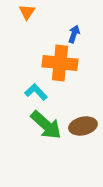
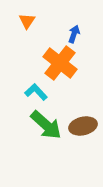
orange triangle: moved 9 px down
orange cross: rotated 32 degrees clockwise
